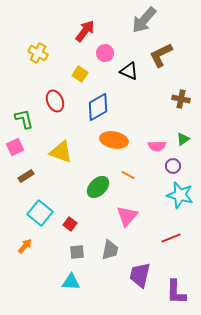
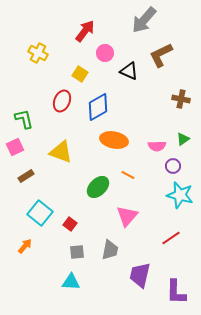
red ellipse: moved 7 px right; rotated 45 degrees clockwise
red line: rotated 12 degrees counterclockwise
